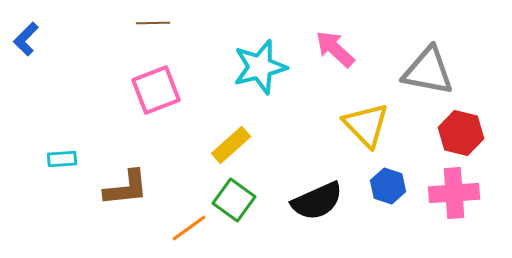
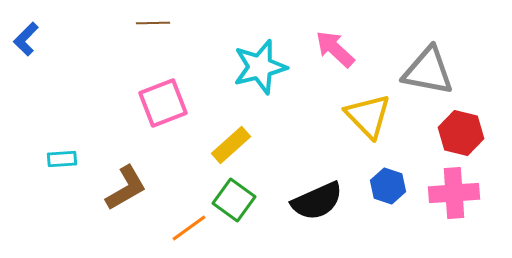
pink square: moved 7 px right, 13 px down
yellow triangle: moved 2 px right, 9 px up
brown L-shape: rotated 24 degrees counterclockwise
